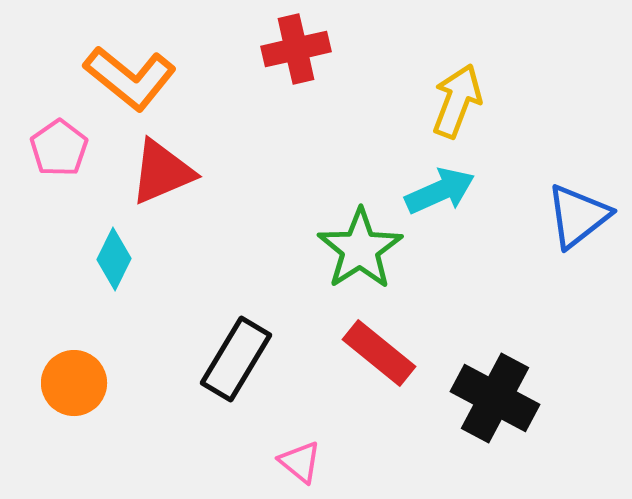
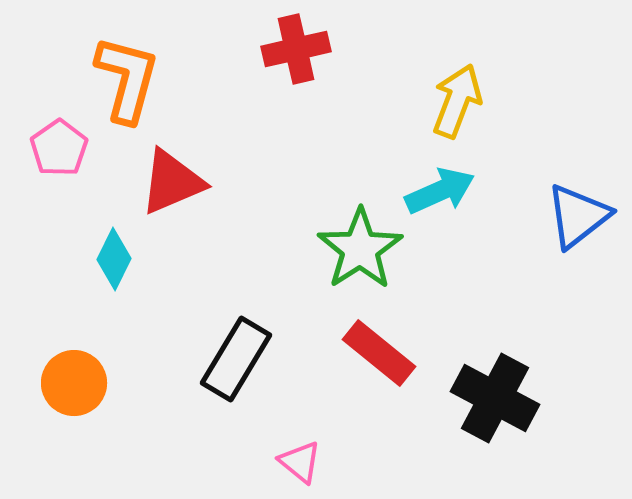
orange L-shape: moved 3 px left, 1 px down; rotated 114 degrees counterclockwise
red triangle: moved 10 px right, 10 px down
